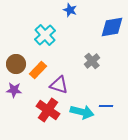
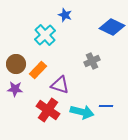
blue star: moved 5 px left, 5 px down
blue diamond: rotated 35 degrees clockwise
gray cross: rotated 14 degrees clockwise
purple triangle: moved 1 px right
purple star: moved 1 px right, 1 px up
